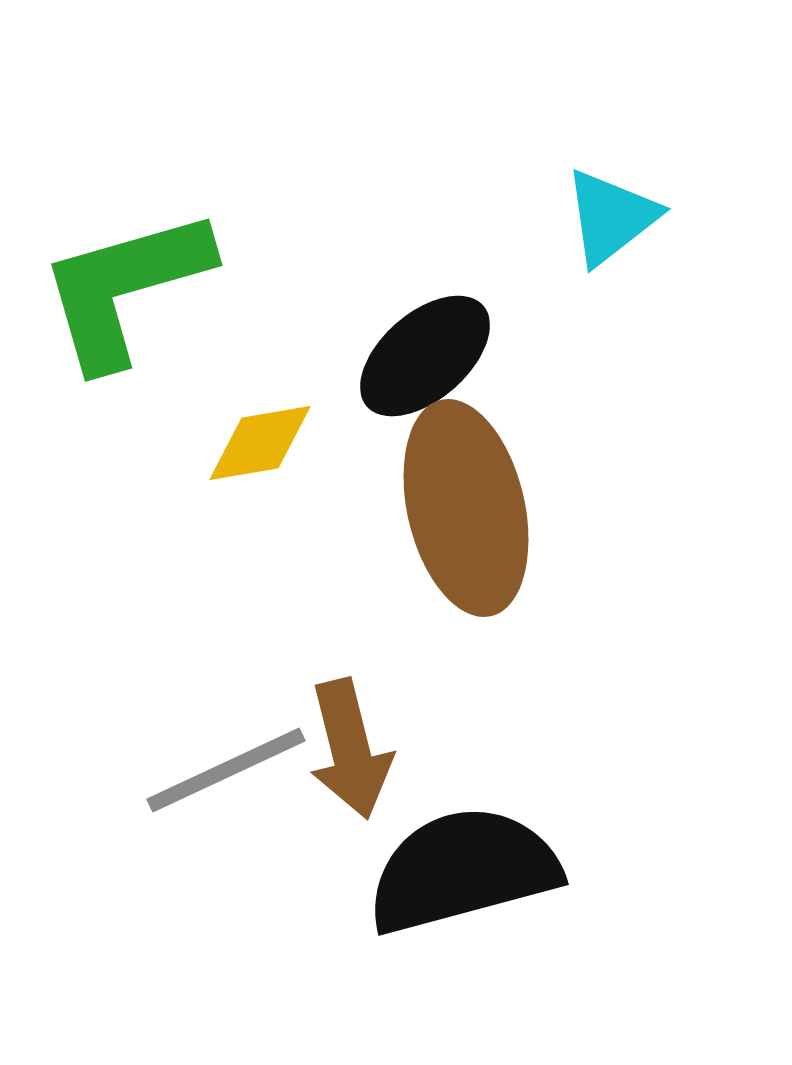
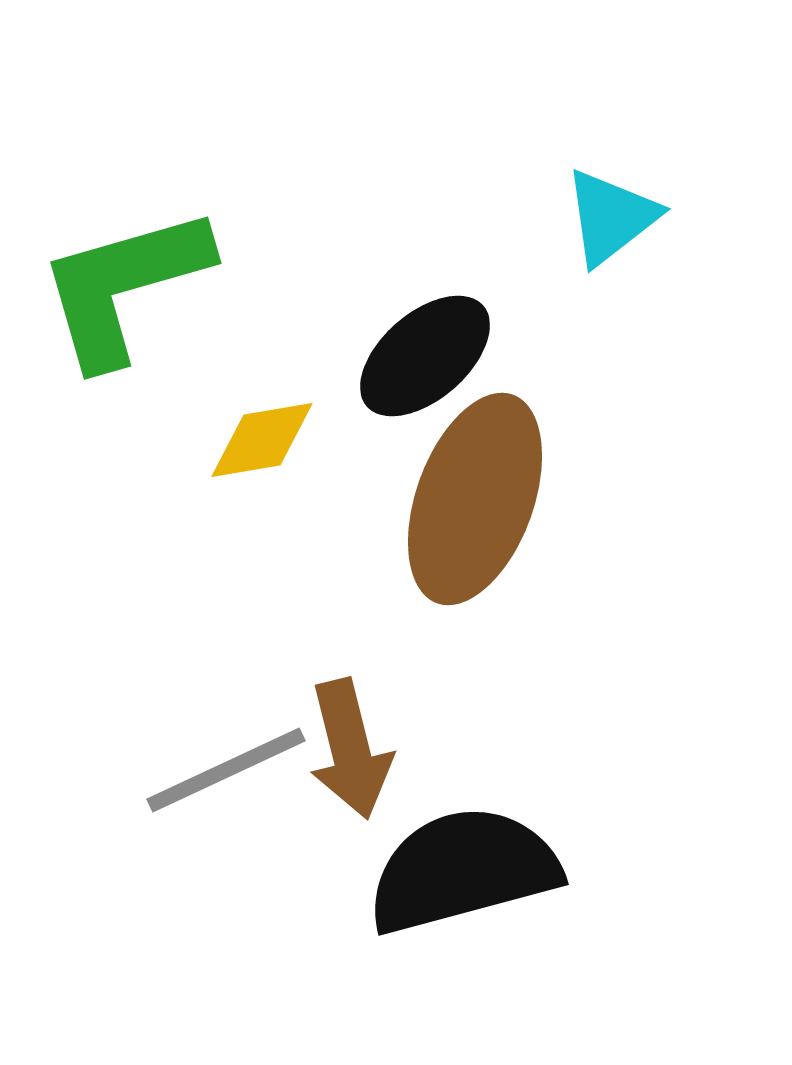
green L-shape: moved 1 px left, 2 px up
yellow diamond: moved 2 px right, 3 px up
brown ellipse: moved 9 px right, 9 px up; rotated 33 degrees clockwise
